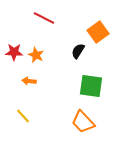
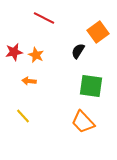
red star: rotated 12 degrees counterclockwise
